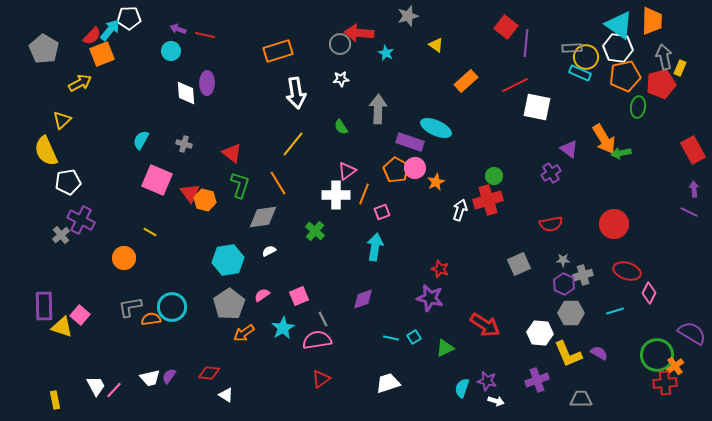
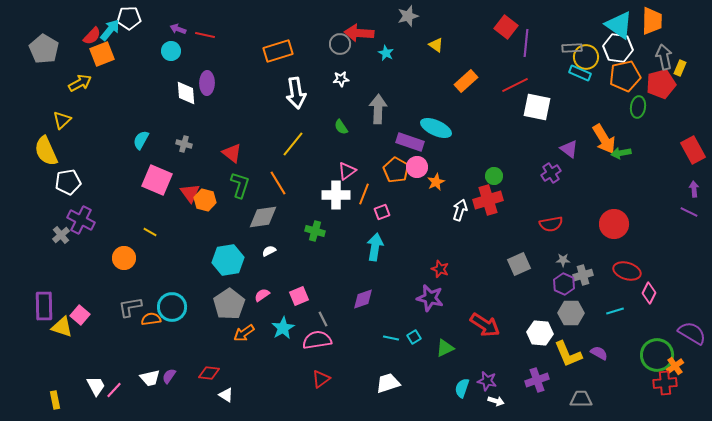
pink circle at (415, 168): moved 2 px right, 1 px up
green cross at (315, 231): rotated 24 degrees counterclockwise
